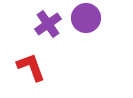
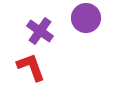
purple cross: moved 8 px left, 7 px down; rotated 20 degrees counterclockwise
